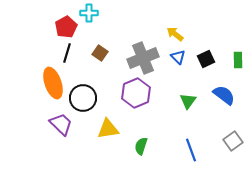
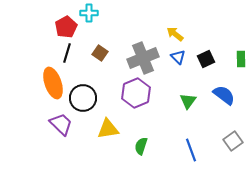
green rectangle: moved 3 px right, 1 px up
